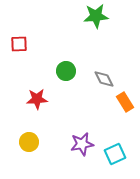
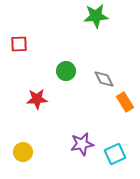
yellow circle: moved 6 px left, 10 px down
